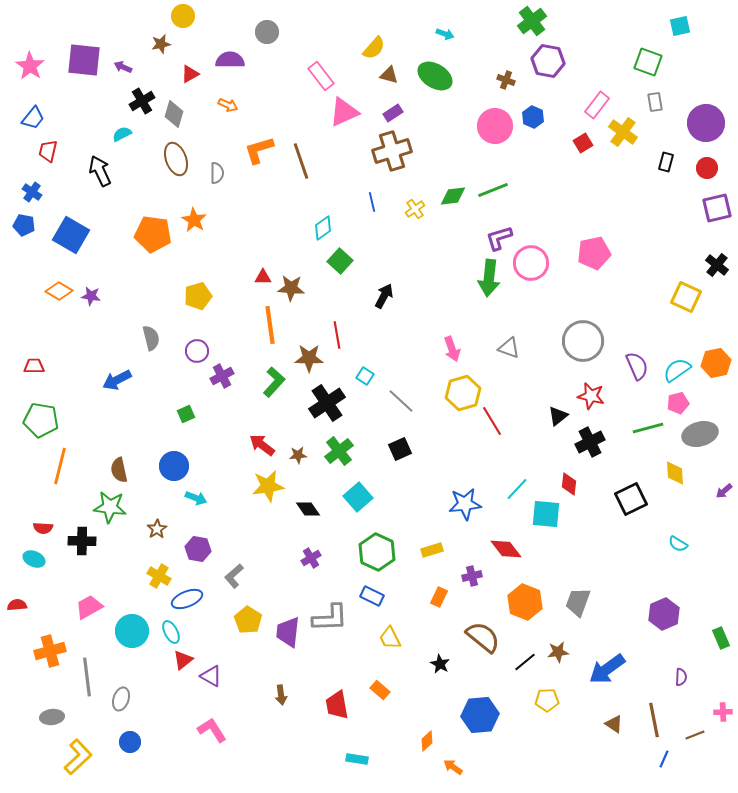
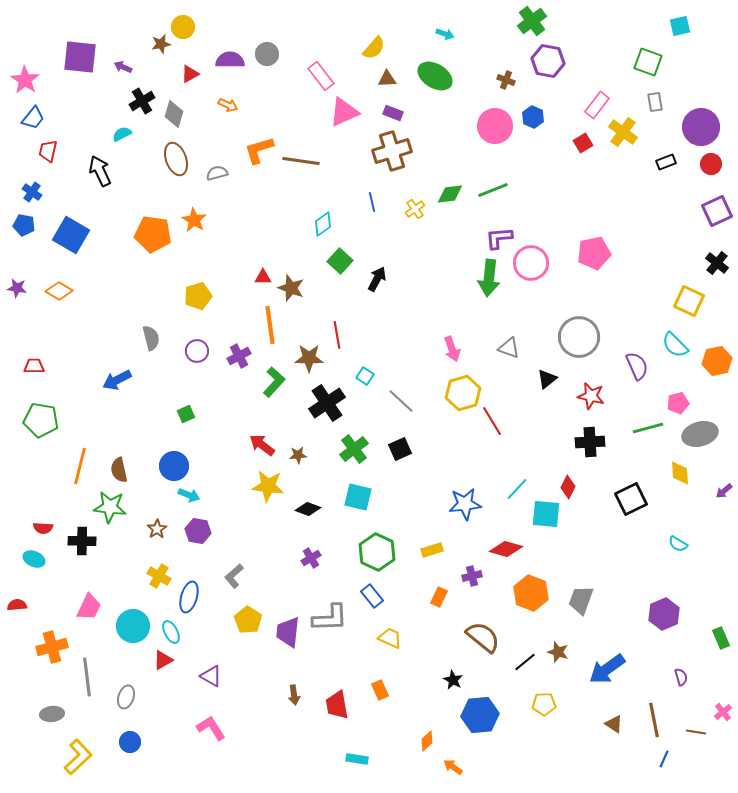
yellow circle at (183, 16): moved 11 px down
gray circle at (267, 32): moved 22 px down
purple square at (84, 60): moved 4 px left, 3 px up
pink star at (30, 66): moved 5 px left, 14 px down
brown triangle at (389, 75): moved 2 px left, 4 px down; rotated 18 degrees counterclockwise
purple rectangle at (393, 113): rotated 54 degrees clockwise
purple circle at (706, 123): moved 5 px left, 4 px down
brown line at (301, 161): rotated 63 degrees counterclockwise
black rectangle at (666, 162): rotated 54 degrees clockwise
red circle at (707, 168): moved 4 px right, 4 px up
gray semicircle at (217, 173): rotated 105 degrees counterclockwise
green diamond at (453, 196): moved 3 px left, 2 px up
purple square at (717, 208): moved 3 px down; rotated 12 degrees counterclockwise
cyan diamond at (323, 228): moved 4 px up
purple L-shape at (499, 238): rotated 12 degrees clockwise
black cross at (717, 265): moved 2 px up
brown star at (291, 288): rotated 16 degrees clockwise
purple star at (91, 296): moved 74 px left, 8 px up
black arrow at (384, 296): moved 7 px left, 17 px up
yellow square at (686, 297): moved 3 px right, 4 px down
gray circle at (583, 341): moved 4 px left, 4 px up
orange hexagon at (716, 363): moved 1 px right, 2 px up
cyan semicircle at (677, 370): moved 2 px left, 25 px up; rotated 100 degrees counterclockwise
purple cross at (222, 376): moved 17 px right, 20 px up
black triangle at (558, 416): moved 11 px left, 37 px up
black cross at (590, 442): rotated 24 degrees clockwise
green cross at (339, 451): moved 15 px right, 2 px up
orange line at (60, 466): moved 20 px right
yellow diamond at (675, 473): moved 5 px right
red diamond at (569, 484): moved 1 px left, 3 px down; rotated 20 degrees clockwise
yellow star at (268, 486): rotated 16 degrees clockwise
cyan square at (358, 497): rotated 36 degrees counterclockwise
cyan arrow at (196, 498): moved 7 px left, 3 px up
black diamond at (308, 509): rotated 35 degrees counterclockwise
purple hexagon at (198, 549): moved 18 px up
red diamond at (506, 549): rotated 36 degrees counterclockwise
blue rectangle at (372, 596): rotated 25 degrees clockwise
blue ellipse at (187, 599): moved 2 px right, 2 px up; rotated 52 degrees counterclockwise
orange hexagon at (525, 602): moved 6 px right, 9 px up
gray trapezoid at (578, 602): moved 3 px right, 2 px up
pink trapezoid at (89, 607): rotated 144 degrees clockwise
cyan circle at (132, 631): moved 1 px right, 5 px up
yellow trapezoid at (390, 638): rotated 140 degrees clockwise
orange cross at (50, 651): moved 2 px right, 4 px up
brown star at (558, 652): rotated 25 degrees clockwise
red triangle at (183, 660): moved 20 px left; rotated 10 degrees clockwise
black star at (440, 664): moved 13 px right, 16 px down
purple semicircle at (681, 677): rotated 18 degrees counterclockwise
orange rectangle at (380, 690): rotated 24 degrees clockwise
brown arrow at (281, 695): moved 13 px right
gray ellipse at (121, 699): moved 5 px right, 2 px up
yellow pentagon at (547, 700): moved 3 px left, 4 px down
pink cross at (723, 712): rotated 36 degrees counterclockwise
gray ellipse at (52, 717): moved 3 px up
pink L-shape at (212, 730): moved 1 px left, 2 px up
brown line at (695, 735): moved 1 px right, 3 px up; rotated 30 degrees clockwise
